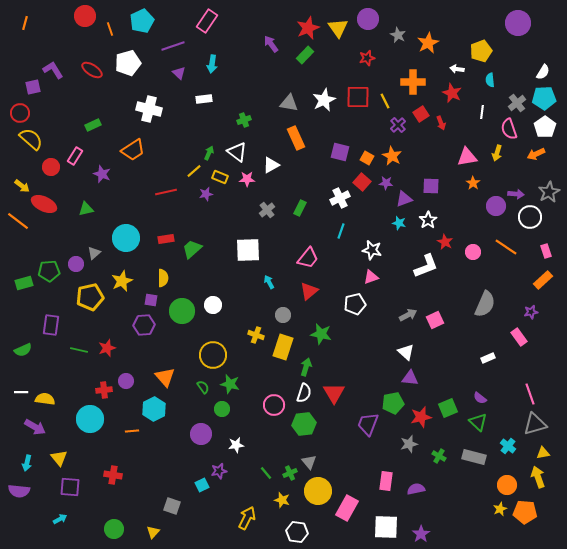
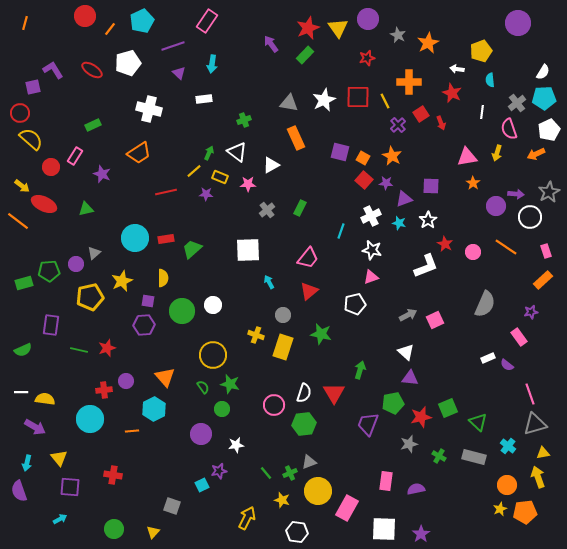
orange line at (110, 29): rotated 56 degrees clockwise
orange cross at (413, 82): moved 4 px left
white pentagon at (545, 127): moved 4 px right, 3 px down; rotated 10 degrees clockwise
orange trapezoid at (133, 150): moved 6 px right, 3 px down
orange square at (367, 158): moved 4 px left
pink star at (247, 179): moved 1 px right, 5 px down
red square at (362, 182): moved 2 px right, 2 px up
purple star at (206, 194): rotated 16 degrees clockwise
white cross at (340, 198): moved 31 px right, 18 px down
cyan circle at (126, 238): moved 9 px right
red star at (445, 242): moved 2 px down
purple square at (151, 300): moved 3 px left, 1 px down
green arrow at (306, 367): moved 54 px right, 3 px down
purple semicircle at (480, 398): moved 27 px right, 33 px up
gray triangle at (309, 462): rotated 49 degrees clockwise
purple semicircle at (19, 491): rotated 65 degrees clockwise
orange pentagon at (525, 512): rotated 10 degrees counterclockwise
white square at (386, 527): moved 2 px left, 2 px down
